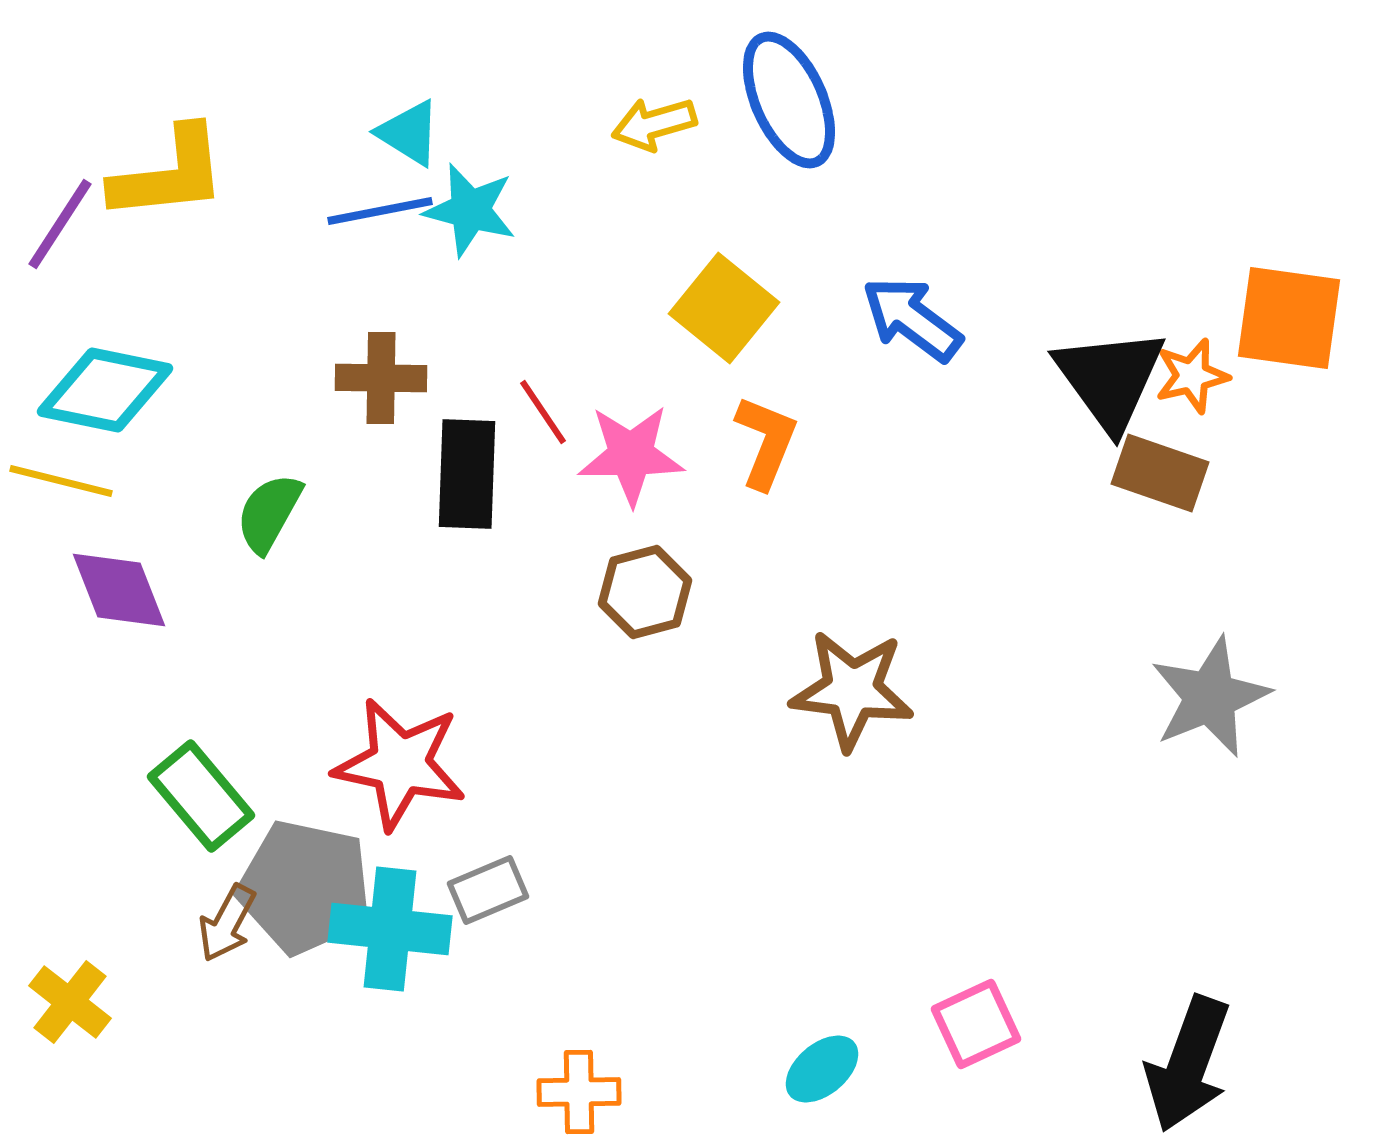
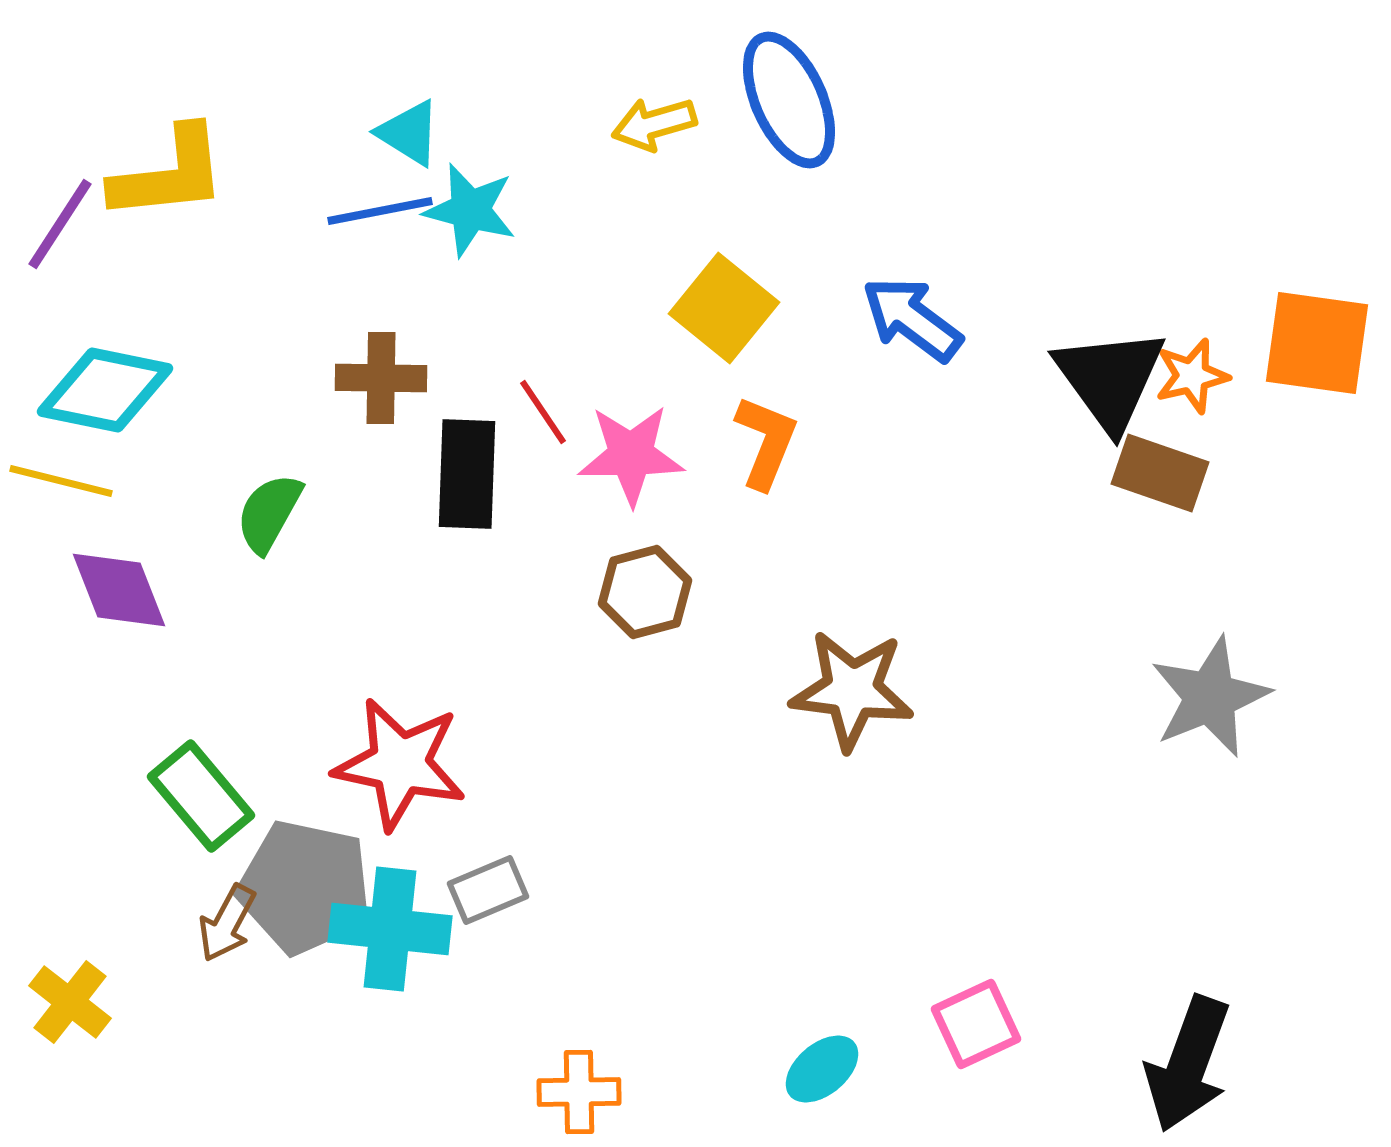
orange square: moved 28 px right, 25 px down
